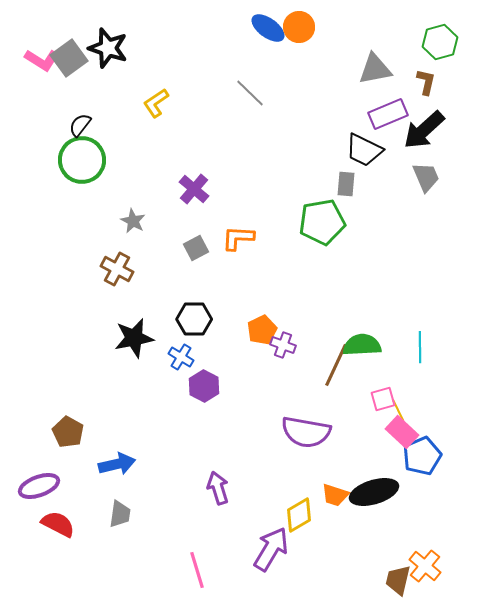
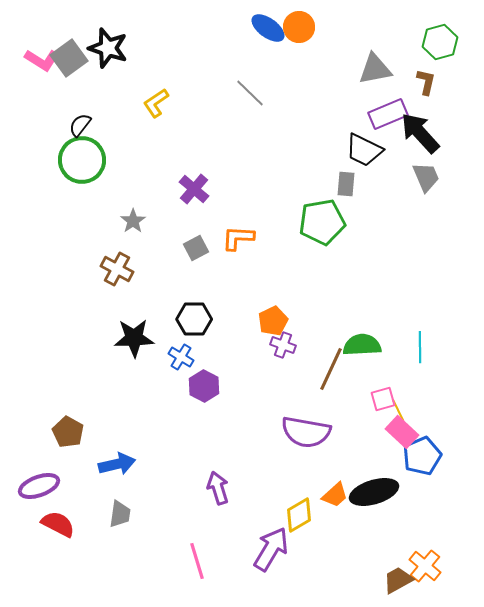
black arrow at (424, 130): moved 4 px left, 3 px down; rotated 90 degrees clockwise
gray star at (133, 221): rotated 10 degrees clockwise
orange pentagon at (262, 330): moved 11 px right, 9 px up
black star at (134, 338): rotated 9 degrees clockwise
brown line at (336, 365): moved 5 px left, 4 px down
orange trapezoid at (335, 495): rotated 60 degrees counterclockwise
pink line at (197, 570): moved 9 px up
brown trapezoid at (398, 580): rotated 48 degrees clockwise
